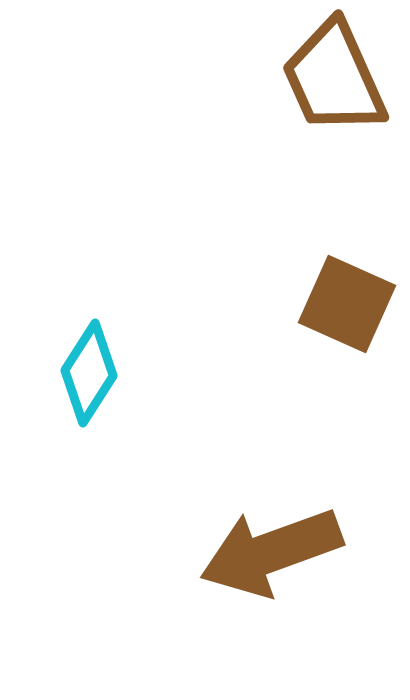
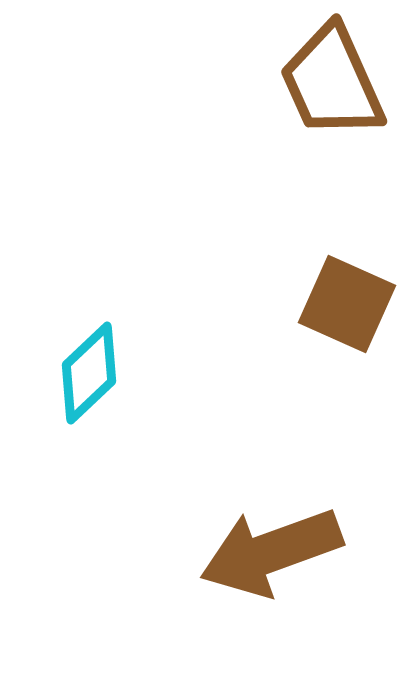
brown trapezoid: moved 2 px left, 4 px down
cyan diamond: rotated 14 degrees clockwise
